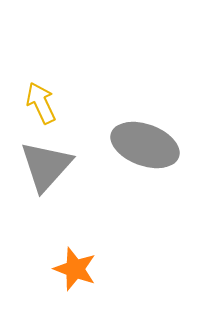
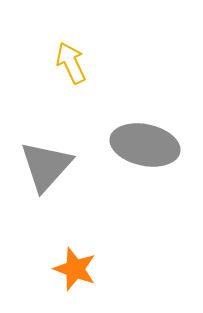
yellow arrow: moved 30 px right, 40 px up
gray ellipse: rotated 8 degrees counterclockwise
